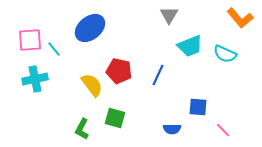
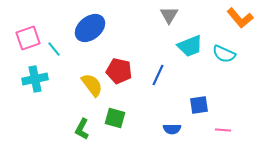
pink square: moved 2 px left, 2 px up; rotated 15 degrees counterclockwise
cyan semicircle: moved 1 px left
blue square: moved 1 px right, 2 px up; rotated 12 degrees counterclockwise
pink line: rotated 42 degrees counterclockwise
